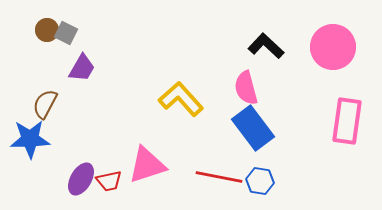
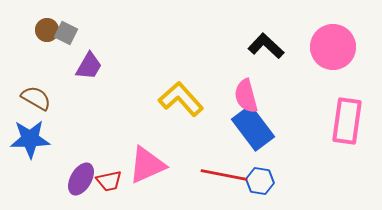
purple trapezoid: moved 7 px right, 2 px up
pink semicircle: moved 8 px down
brown semicircle: moved 9 px left, 6 px up; rotated 92 degrees clockwise
pink triangle: rotated 6 degrees counterclockwise
red line: moved 5 px right, 2 px up
